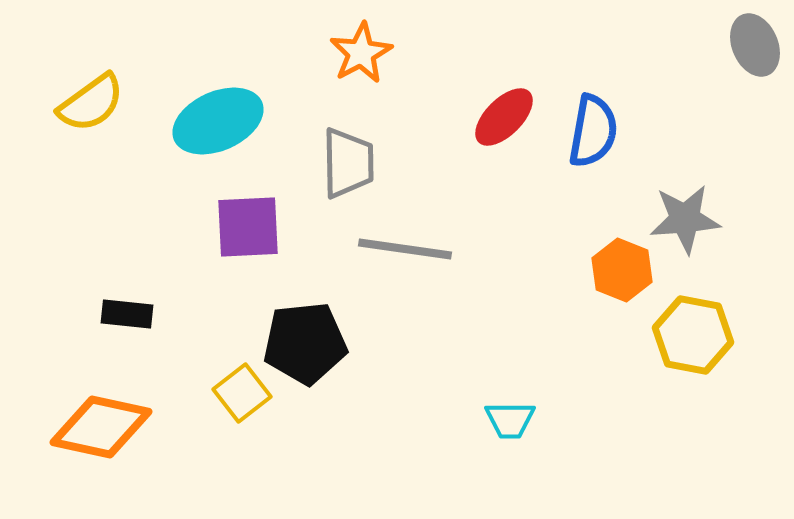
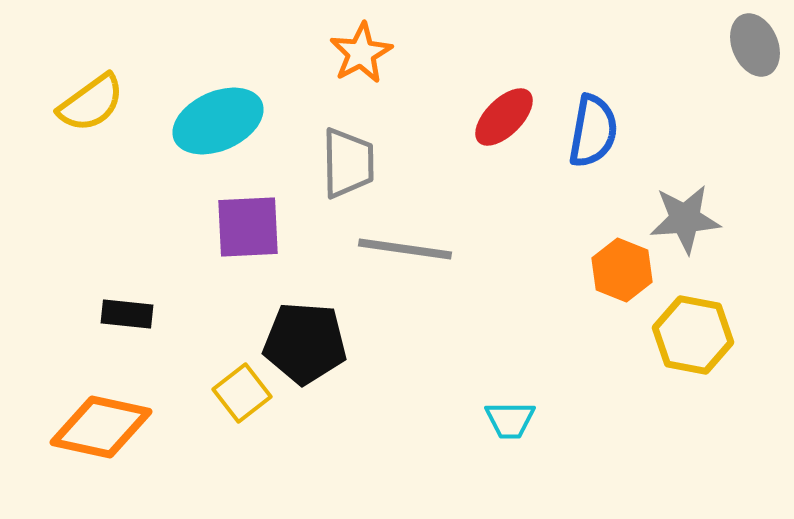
black pentagon: rotated 10 degrees clockwise
